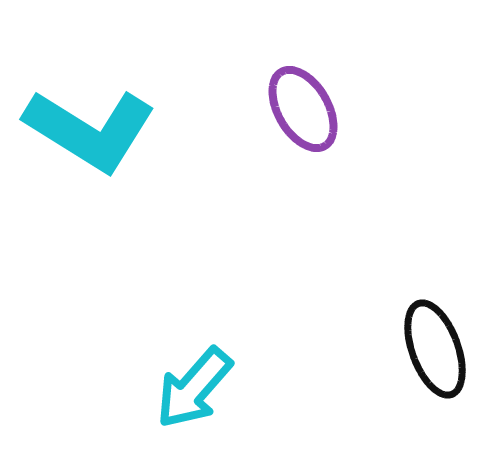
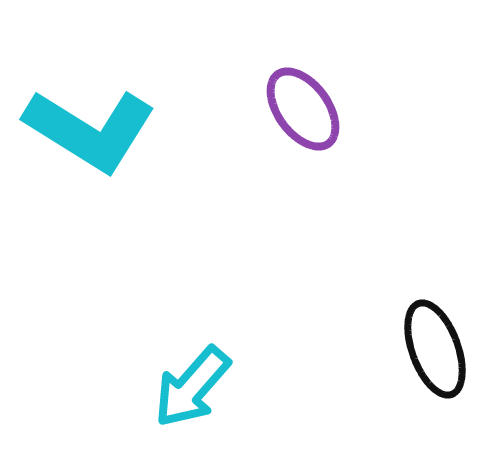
purple ellipse: rotated 6 degrees counterclockwise
cyan arrow: moved 2 px left, 1 px up
